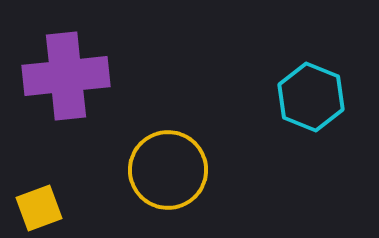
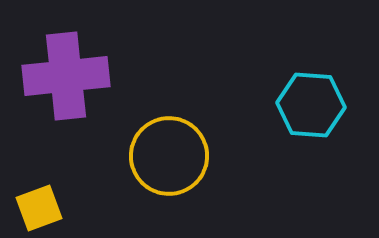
cyan hexagon: moved 8 px down; rotated 18 degrees counterclockwise
yellow circle: moved 1 px right, 14 px up
